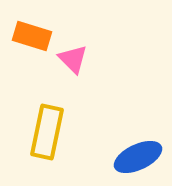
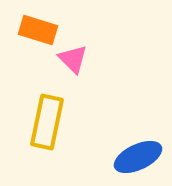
orange rectangle: moved 6 px right, 6 px up
yellow rectangle: moved 10 px up
